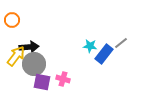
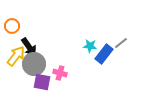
orange circle: moved 6 px down
black arrow: rotated 60 degrees clockwise
pink cross: moved 3 px left, 6 px up
